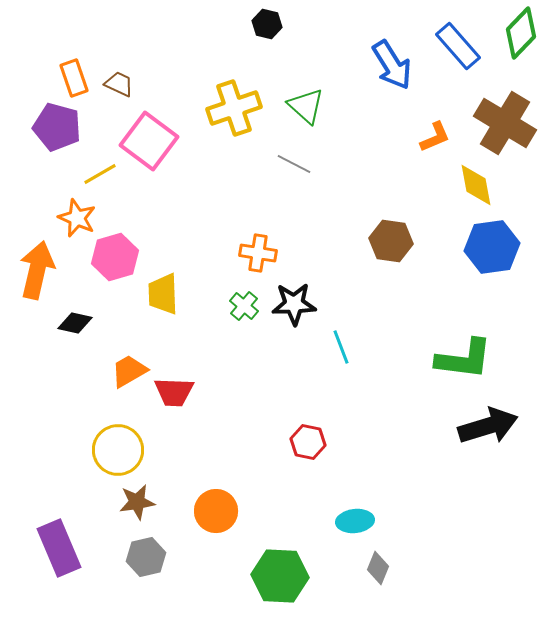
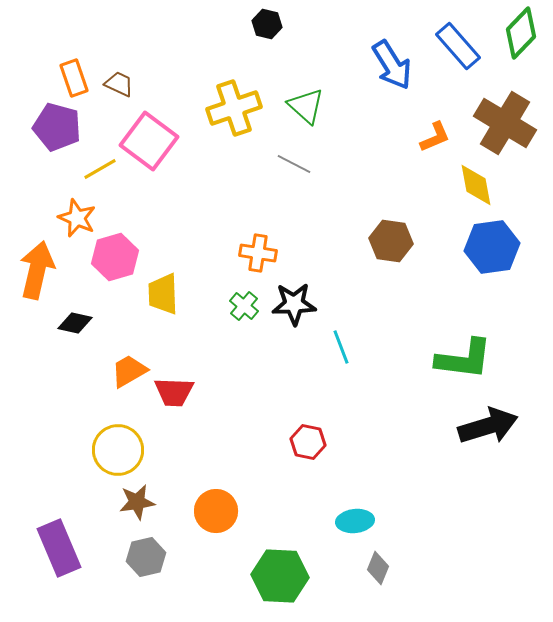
yellow line: moved 5 px up
